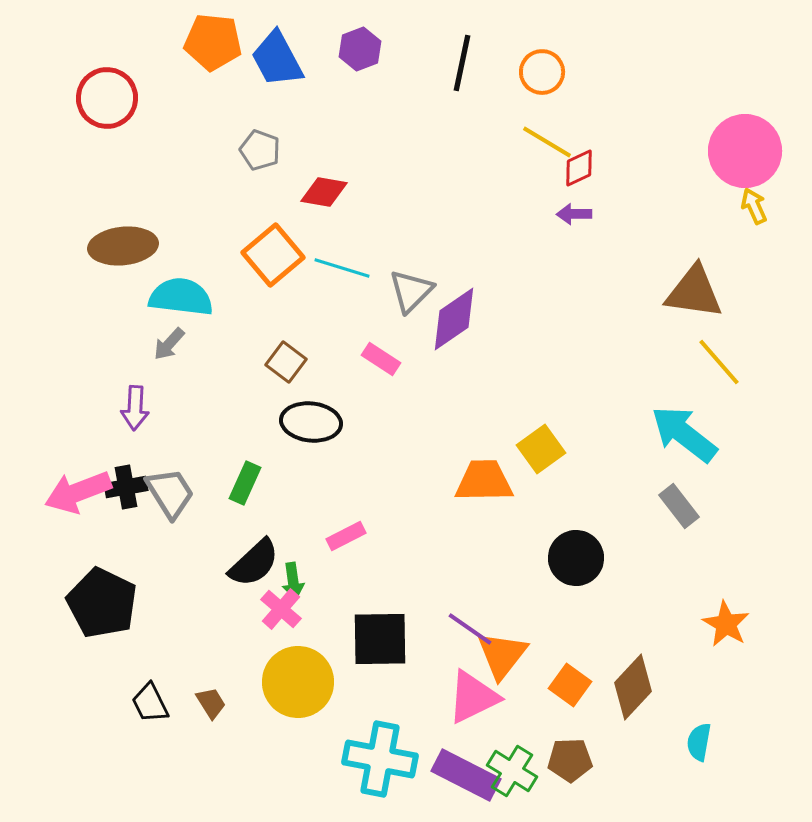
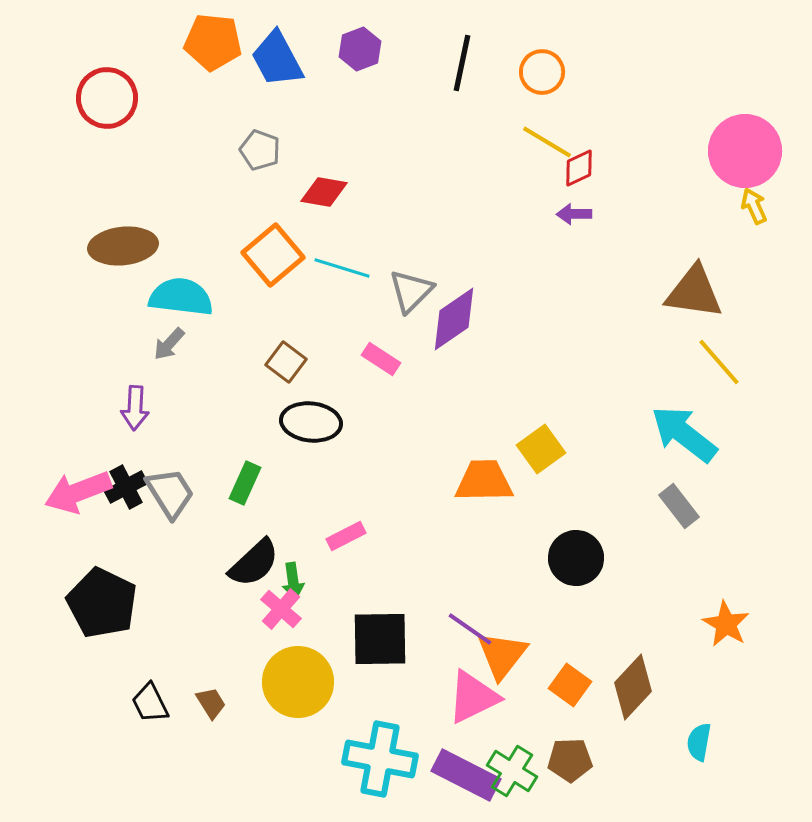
black cross at (126, 487): rotated 18 degrees counterclockwise
